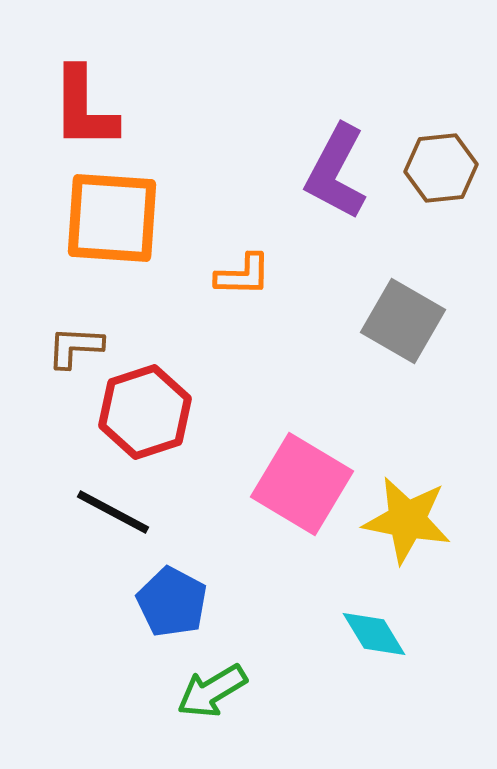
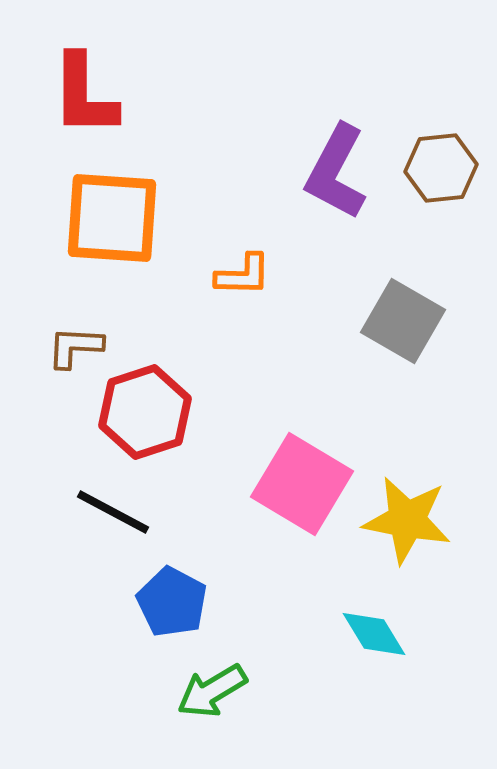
red L-shape: moved 13 px up
